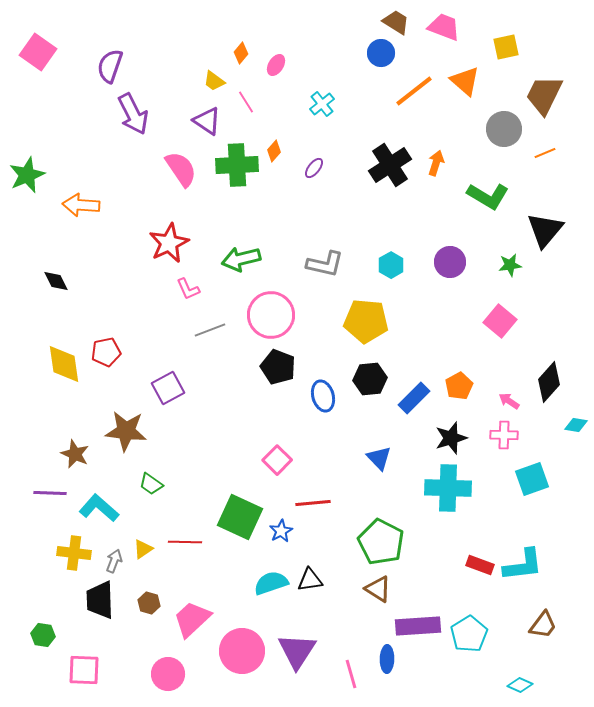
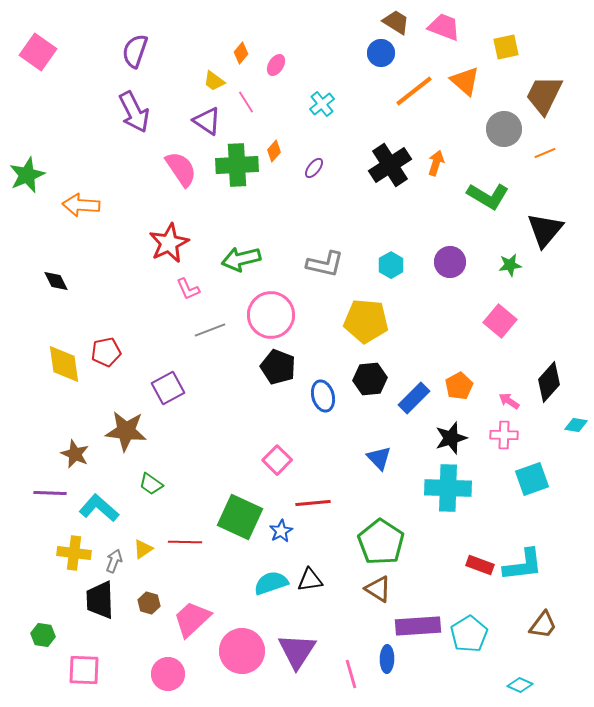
purple semicircle at (110, 66): moved 25 px right, 15 px up
purple arrow at (133, 114): moved 1 px right, 2 px up
green pentagon at (381, 542): rotated 6 degrees clockwise
